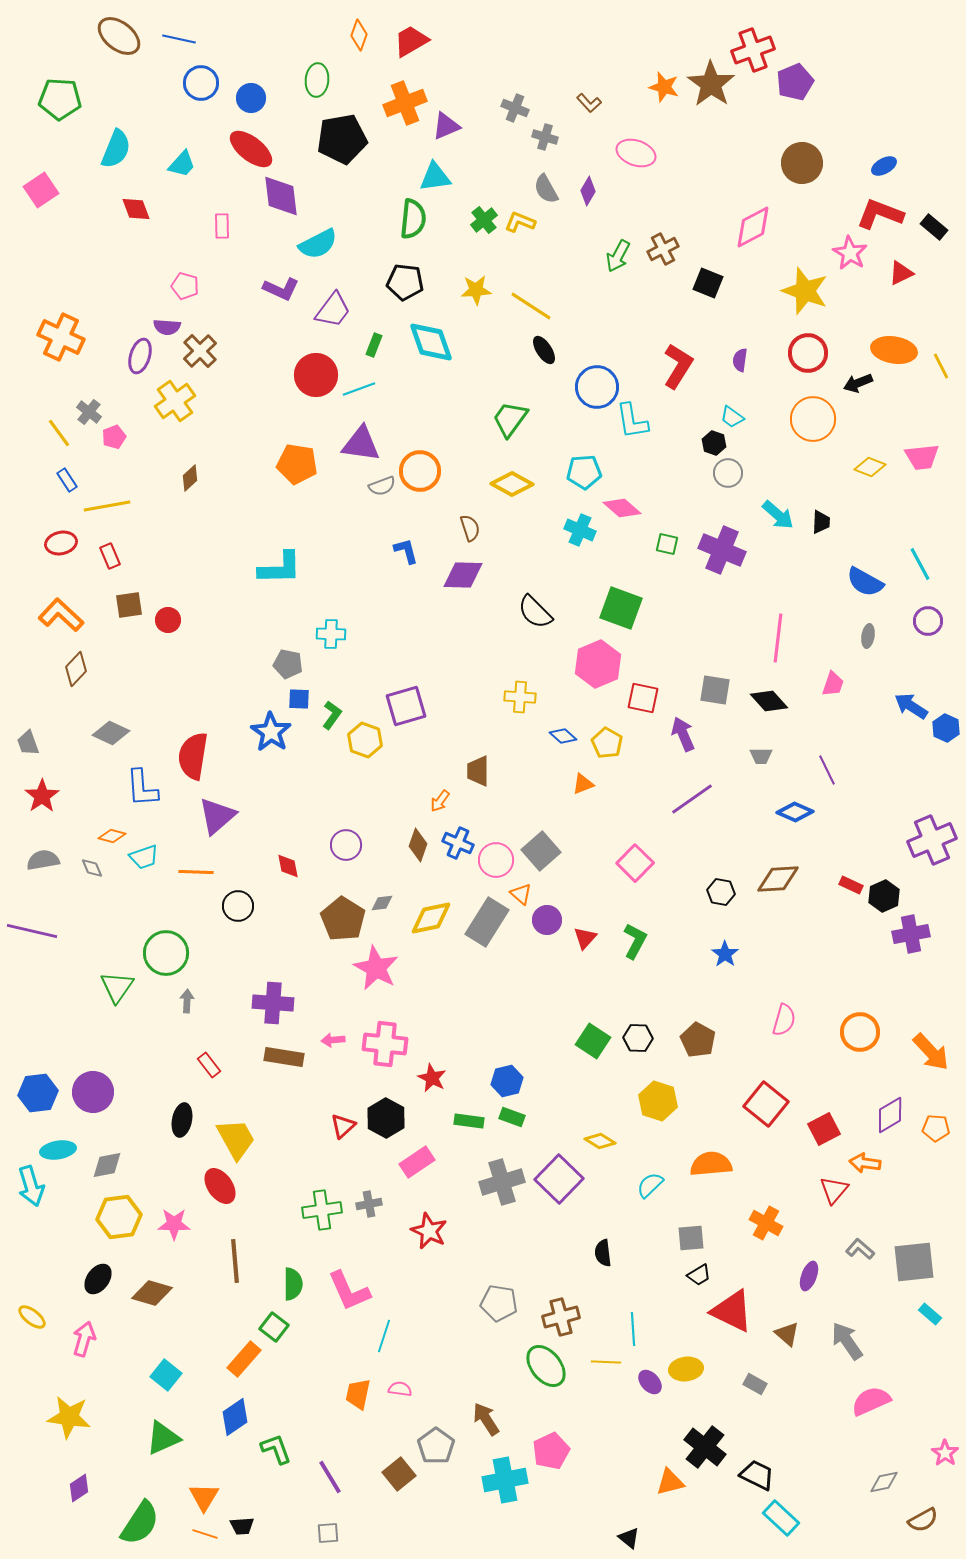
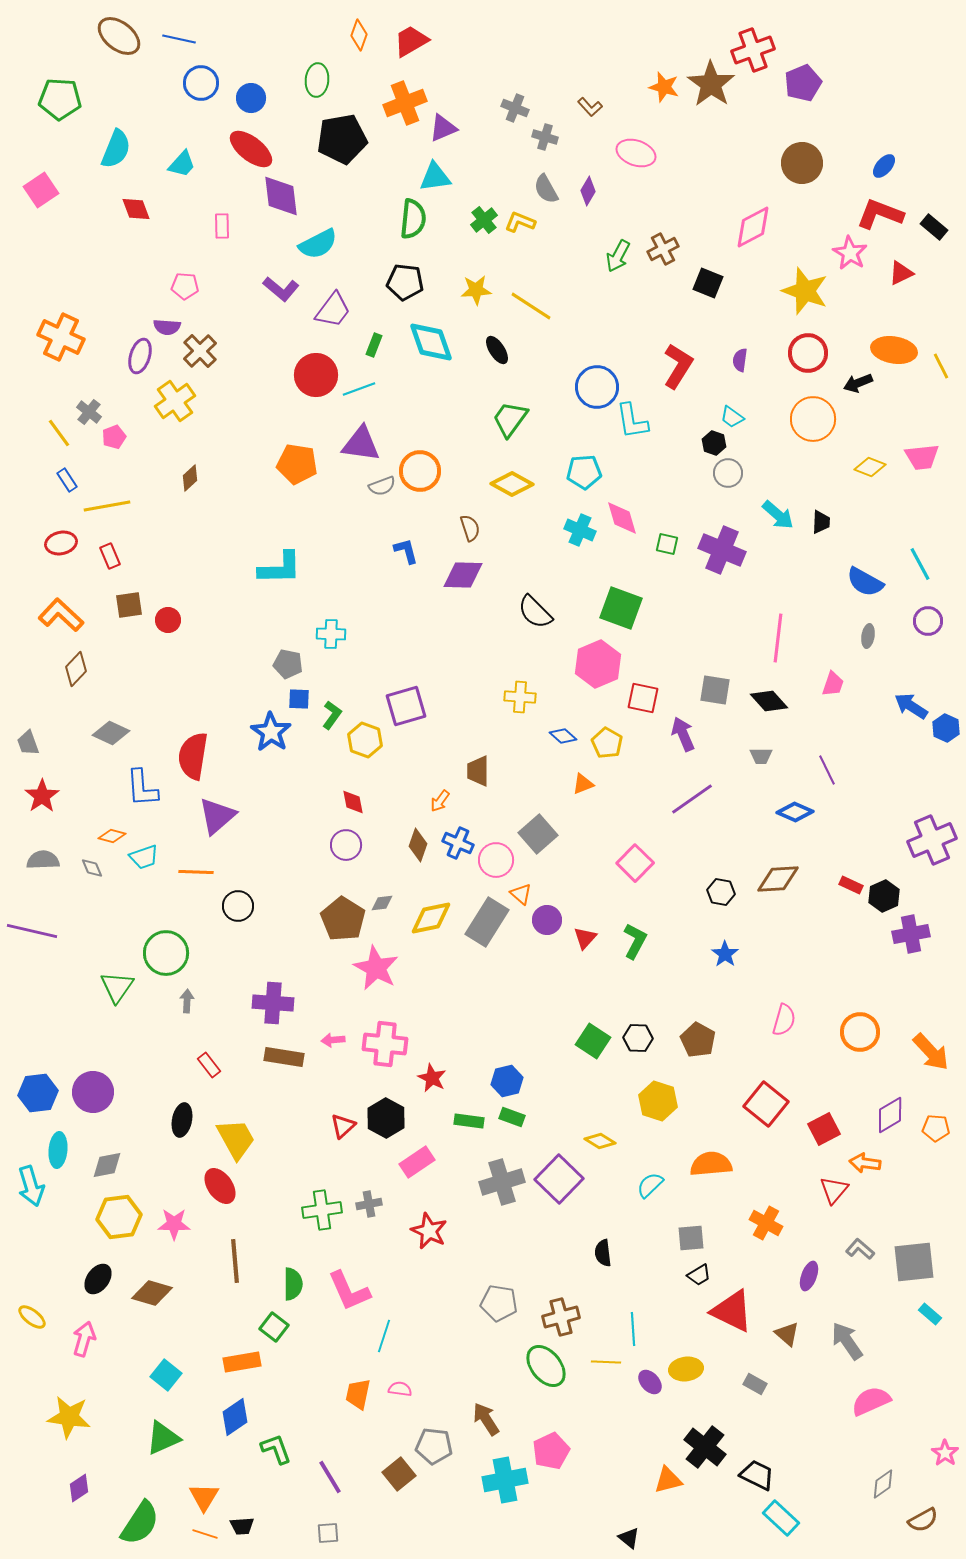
purple pentagon at (795, 82): moved 8 px right, 1 px down
brown L-shape at (589, 103): moved 1 px right, 4 px down
purple triangle at (446, 126): moved 3 px left, 2 px down
blue ellipse at (884, 166): rotated 20 degrees counterclockwise
pink pentagon at (185, 286): rotated 12 degrees counterclockwise
purple L-shape at (281, 289): rotated 15 degrees clockwise
black ellipse at (544, 350): moved 47 px left
pink diamond at (622, 508): moved 10 px down; rotated 33 degrees clockwise
gray square at (541, 851): moved 3 px left, 17 px up
gray semicircle at (43, 860): rotated 8 degrees clockwise
red diamond at (288, 866): moved 65 px right, 64 px up
cyan ellipse at (58, 1150): rotated 76 degrees counterclockwise
orange rectangle at (244, 1359): moved 2 px left, 3 px down; rotated 39 degrees clockwise
gray pentagon at (436, 1446): moved 2 px left; rotated 30 degrees counterclockwise
orange triangle at (670, 1482): moved 2 px left, 2 px up
gray diamond at (884, 1482): moved 1 px left, 2 px down; rotated 24 degrees counterclockwise
